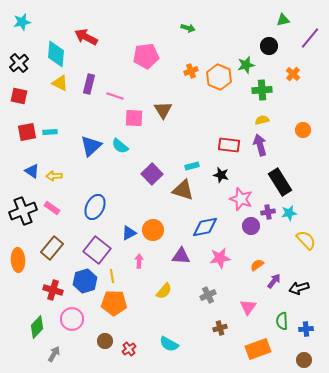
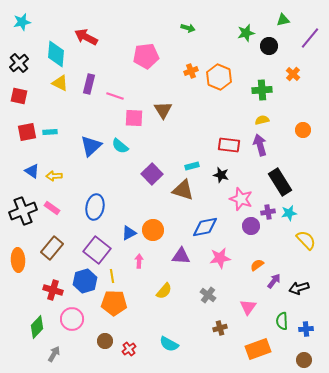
green star at (246, 65): moved 32 px up
blue ellipse at (95, 207): rotated 15 degrees counterclockwise
gray cross at (208, 295): rotated 28 degrees counterclockwise
